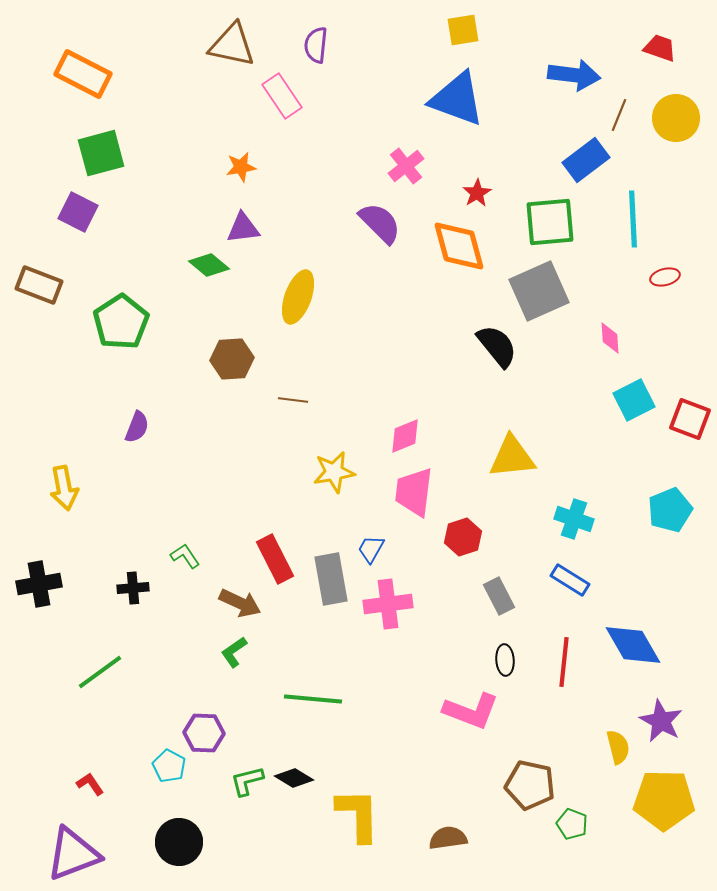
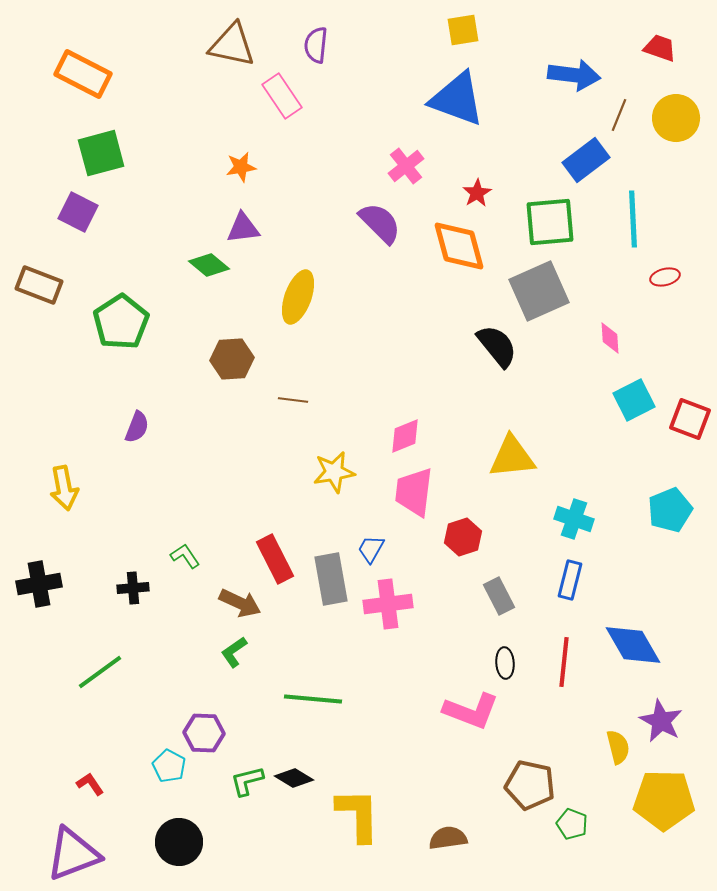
blue rectangle at (570, 580): rotated 72 degrees clockwise
black ellipse at (505, 660): moved 3 px down
